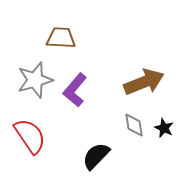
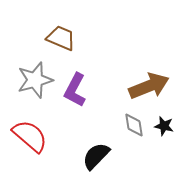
brown trapezoid: rotated 20 degrees clockwise
brown arrow: moved 5 px right, 4 px down
purple L-shape: rotated 12 degrees counterclockwise
black star: moved 2 px up; rotated 12 degrees counterclockwise
red semicircle: rotated 15 degrees counterclockwise
